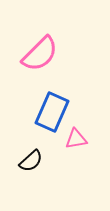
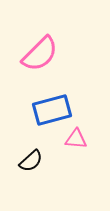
blue rectangle: moved 2 px up; rotated 51 degrees clockwise
pink triangle: rotated 15 degrees clockwise
